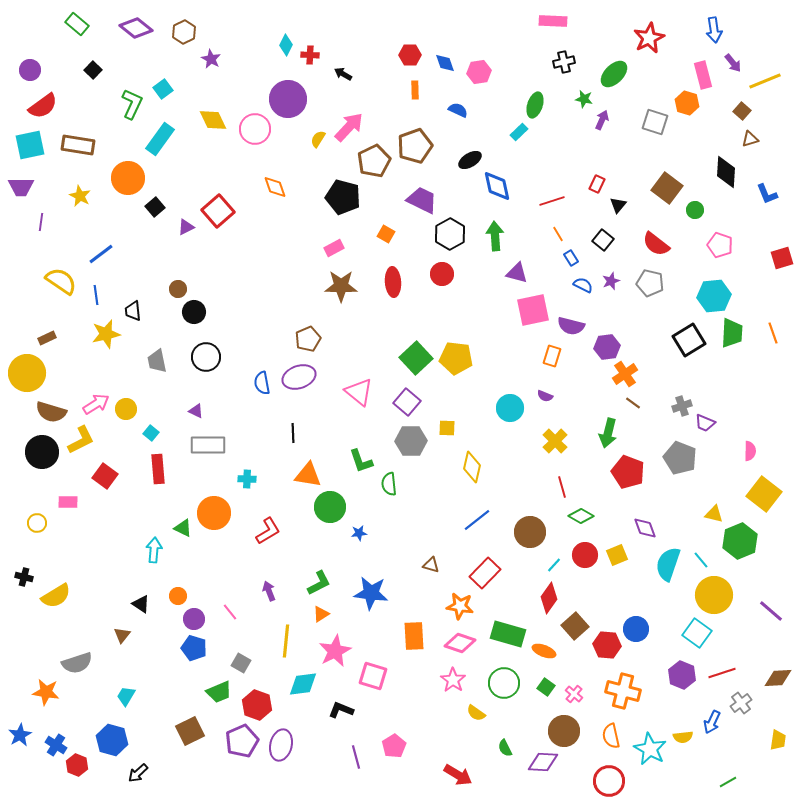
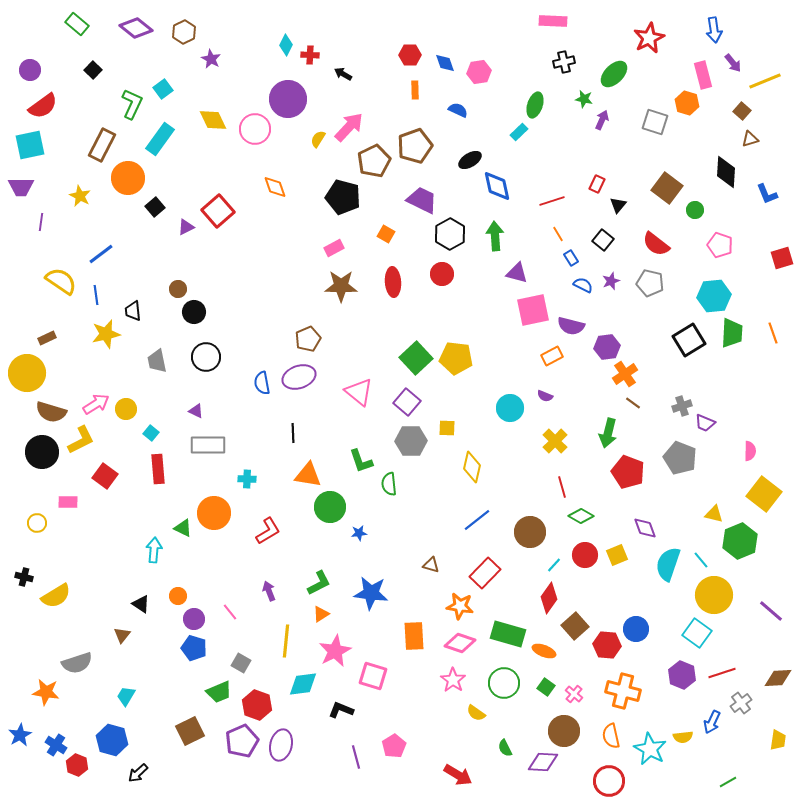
brown rectangle at (78, 145): moved 24 px right; rotated 72 degrees counterclockwise
orange rectangle at (552, 356): rotated 45 degrees clockwise
